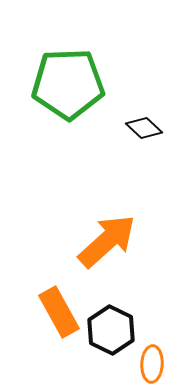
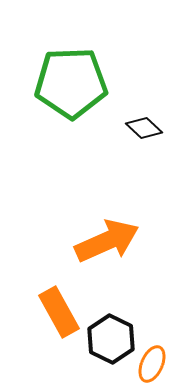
green pentagon: moved 3 px right, 1 px up
orange arrow: rotated 18 degrees clockwise
black hexagon: moved 9 px down
orange ellipse: rotated 21 degrees clockwise
